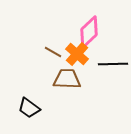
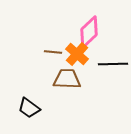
brown line: rotated 24 degrees counterclockwise
